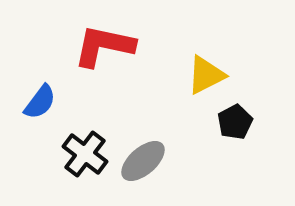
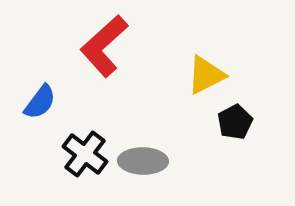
red L-shape: rotated 54 degrees counterclockwise
gray ellipse: rotated 42 degrees clockwise
